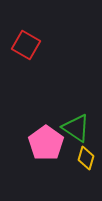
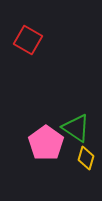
red square: moved 2 px right, 5 px up
